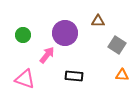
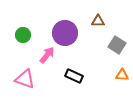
black rectangle: rotated 18 degrees clockwise
